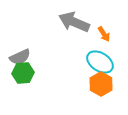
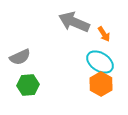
green hexagon: moved 5 px right, 12 px down
